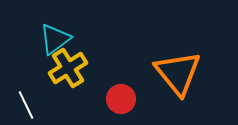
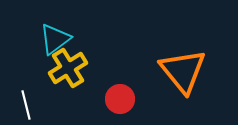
orange triangle: moved 5 px right, 2 px up
red circle: moved 1 px left
white line: rotated 12 degrees clockwise
